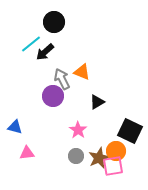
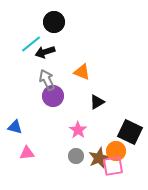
black arrow: rotated 24 degrees clockwise
gray arrow: moved 15 px left, 1 px down
black square: moved 1 px down
